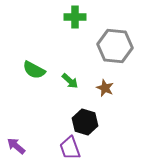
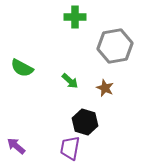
gray hexagon: rotated 16 degrees counterclockwise
green semicircle: moved 12 px left, 2 px up
purple trapezoid: rotated 30 degrees clockwise
